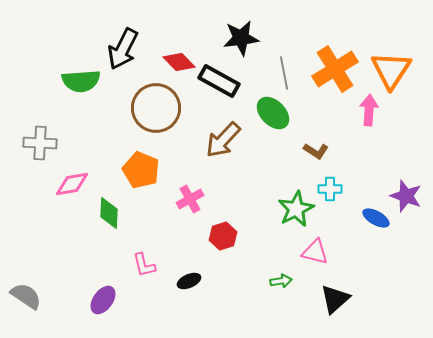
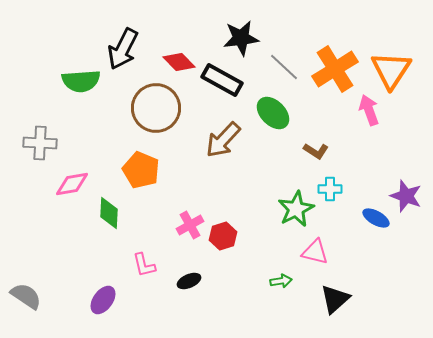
gray line: moved 6 px up; rotated 36 degrees counterclockwise
black rectangle: moved 3 px right, 1 px up
pink arrow: rotated 24 degrees counterclockwise
pink cross: moved 26 px down
